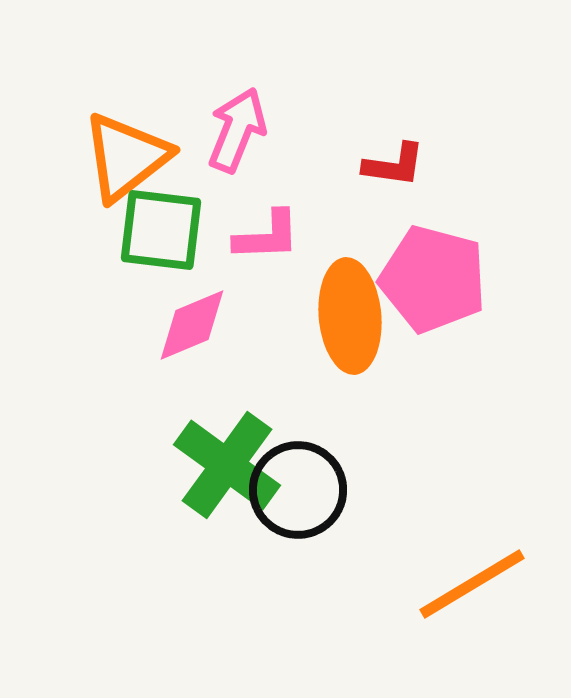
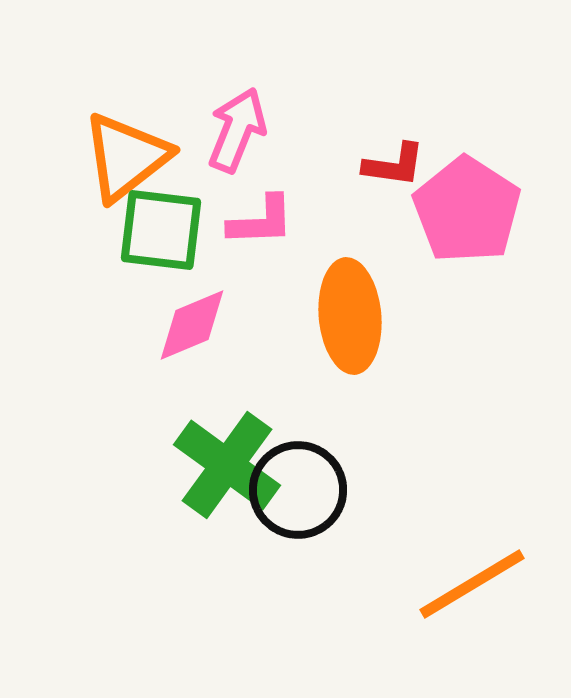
pink L-shape: moved 6 px left, 15 px up
pink pentagon: moved 34 px right, 69 px up; rotated 18 degrees clockwise
